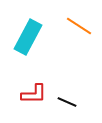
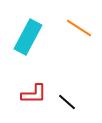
orange line: moved 2 px down
black line: rotated 18 degrees clockwise
